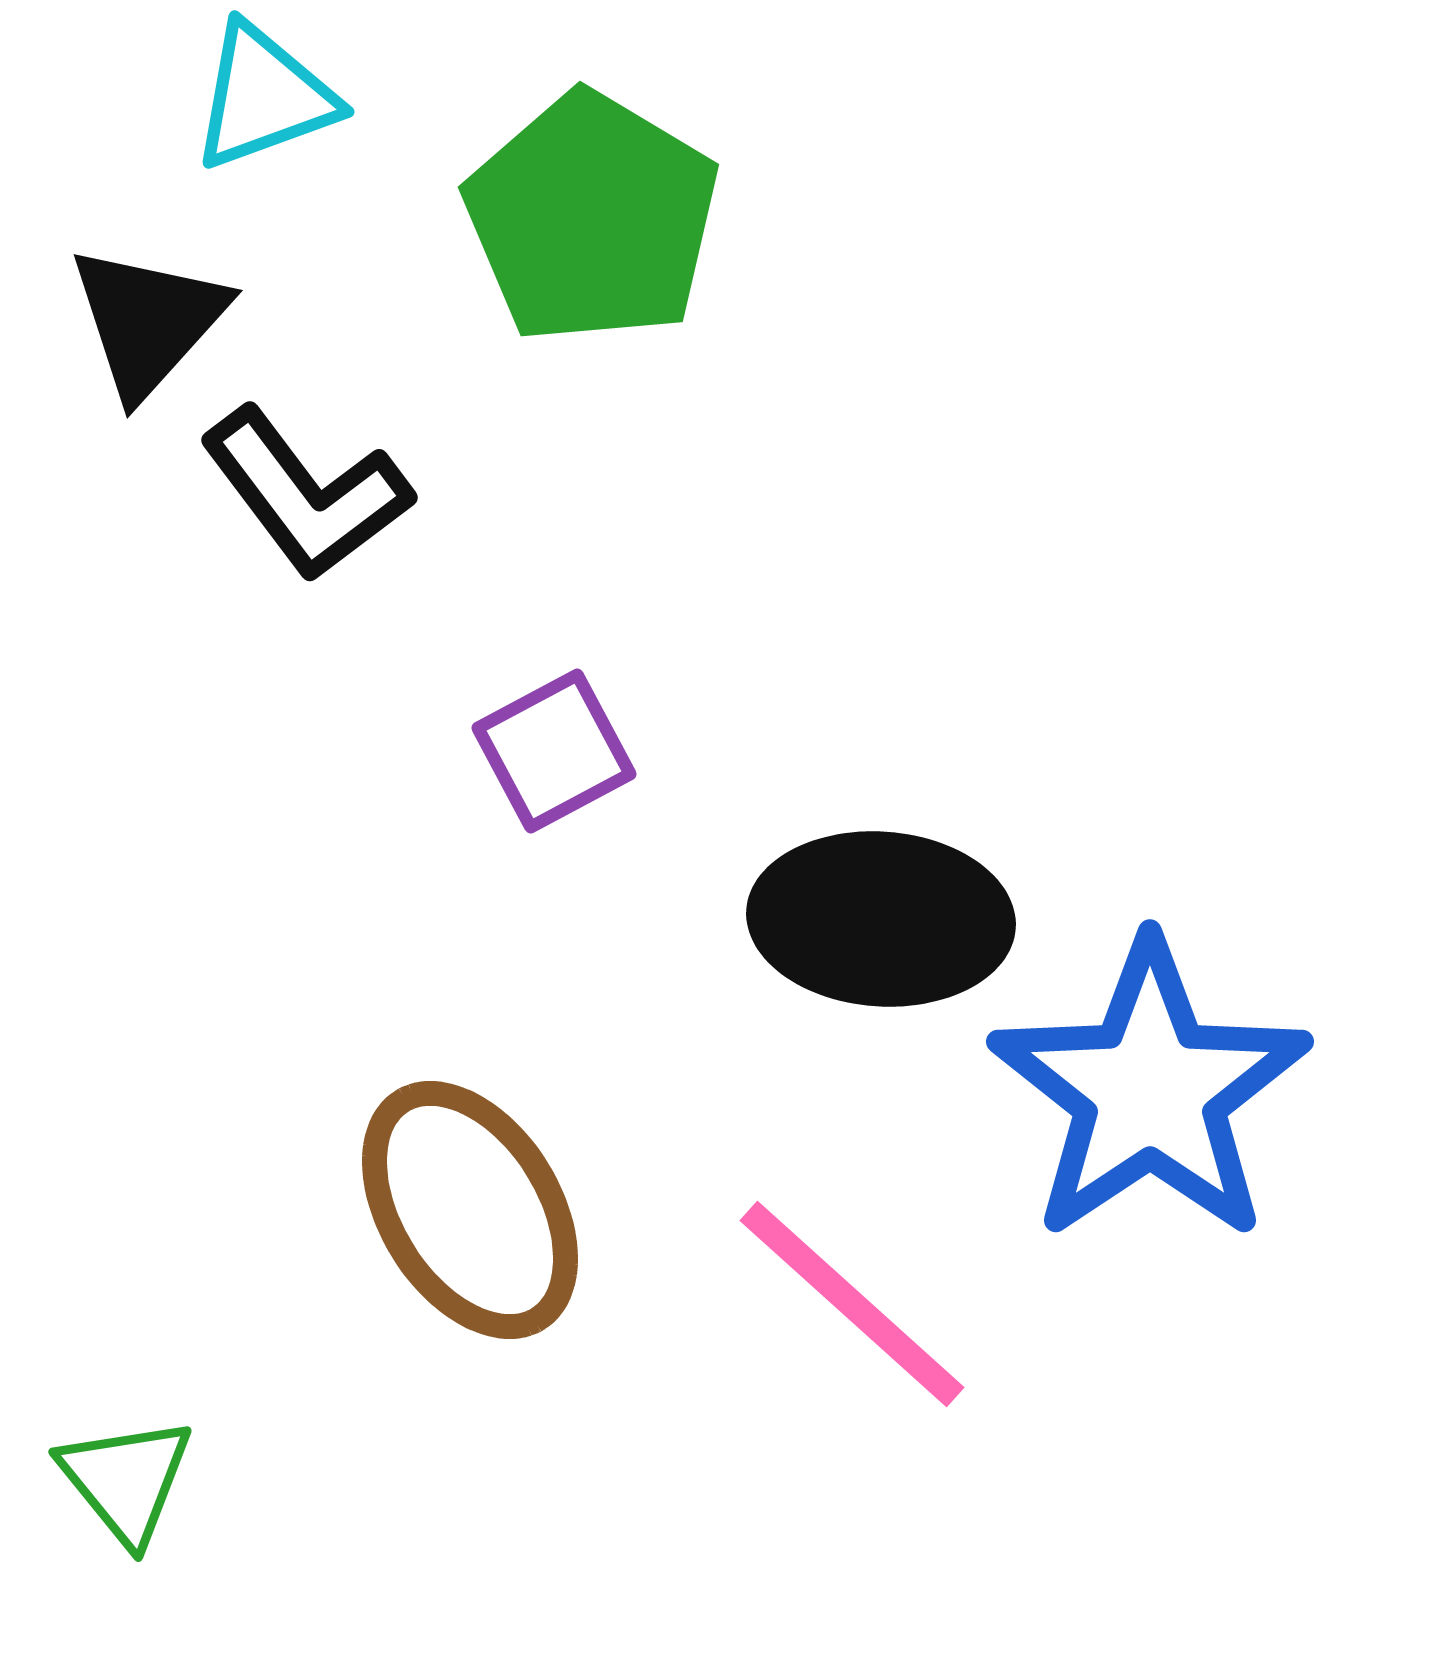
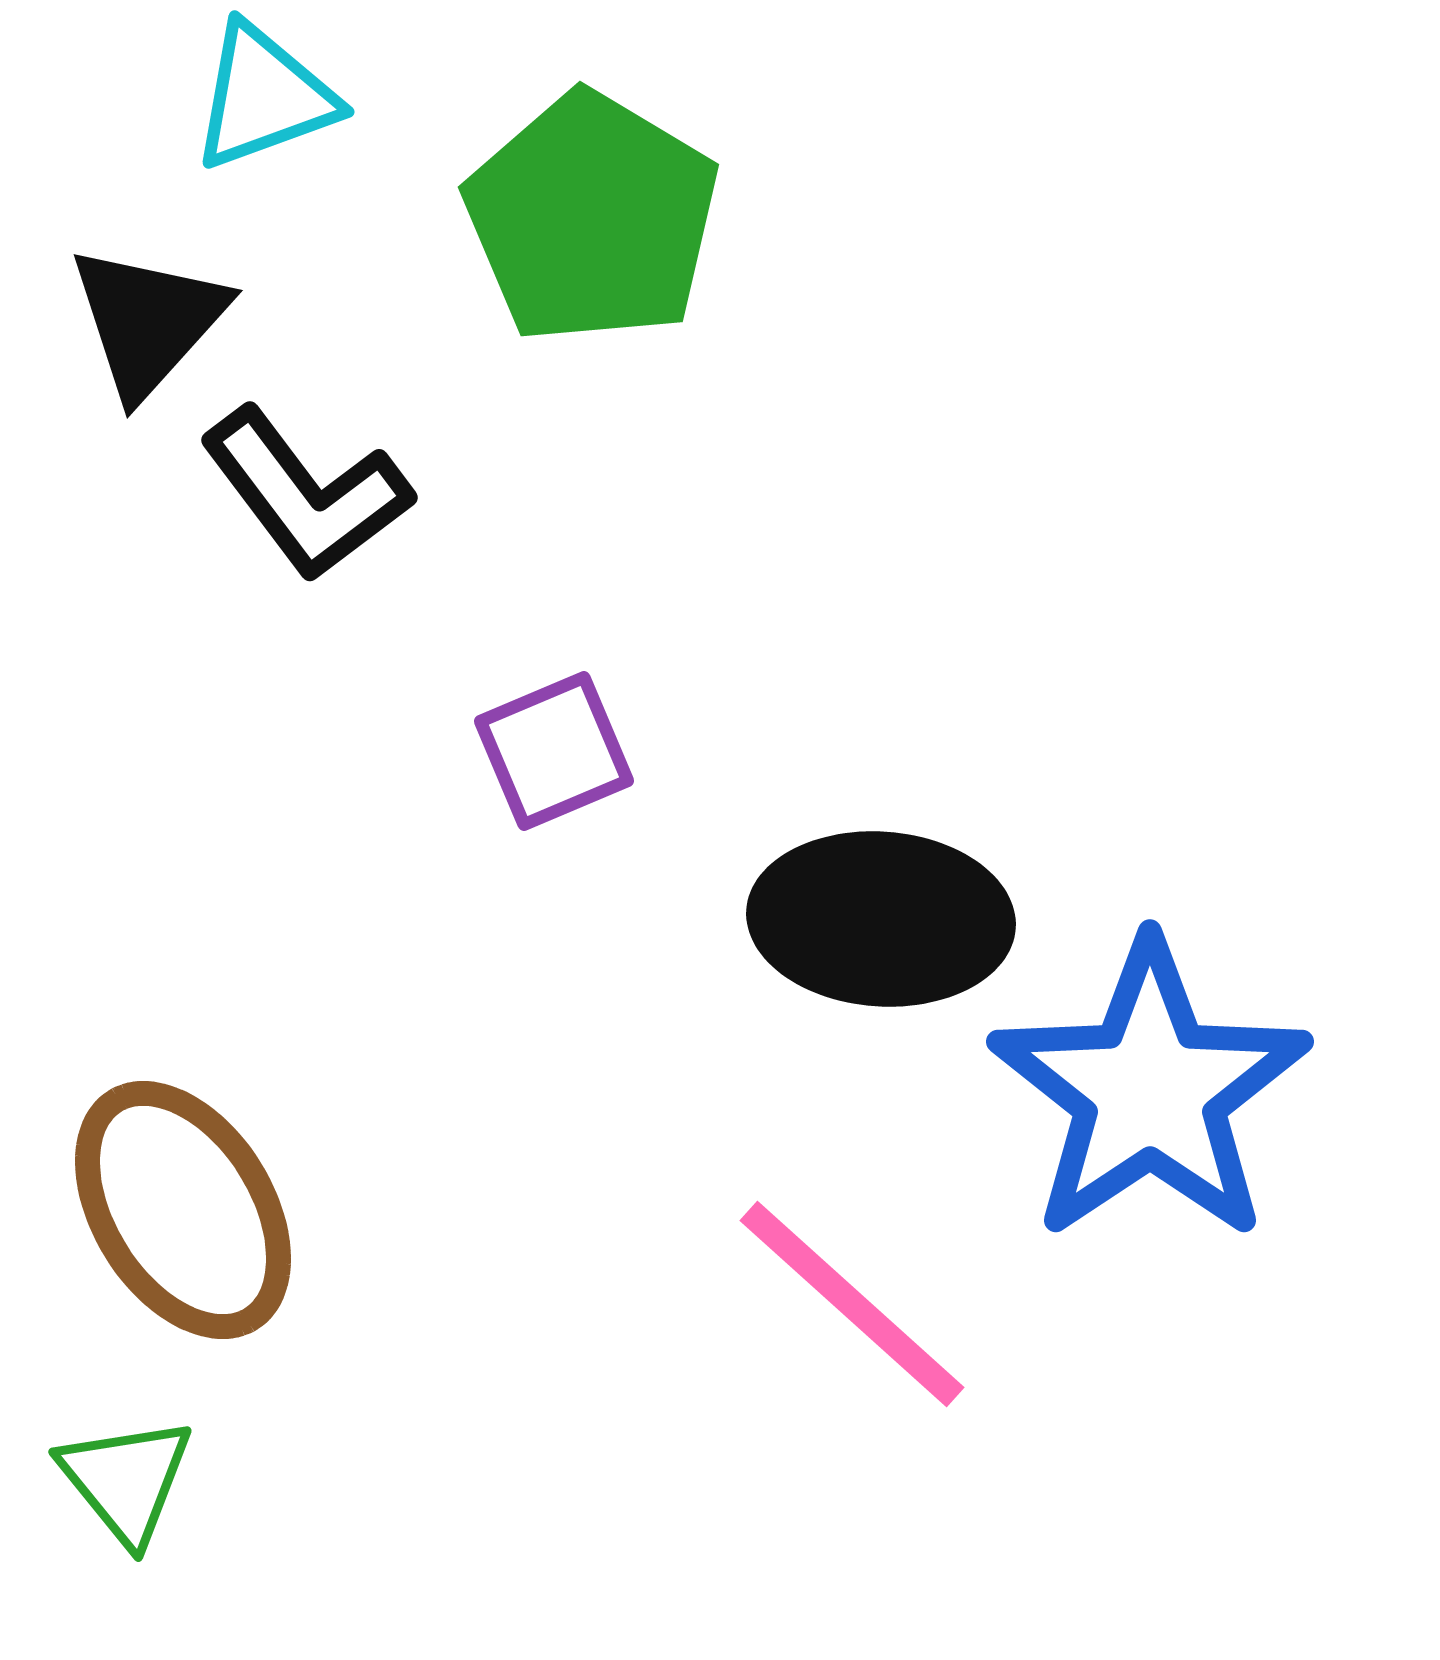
purple square: rotated 5 degrees clockwise
brown ellipse: moved 287 px left
